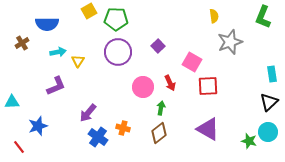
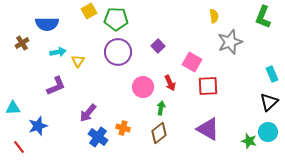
cyan rectangle: rotated 14 degrees counterclockwise
cyan triangle: moved 1 px right, 6 px down
